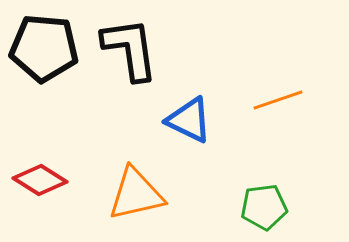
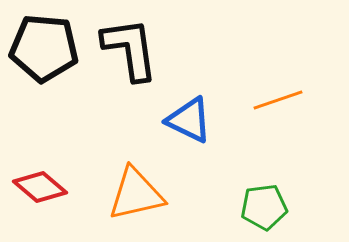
red diamond: moved 7 px down; rotated 8 degrees clockwise
